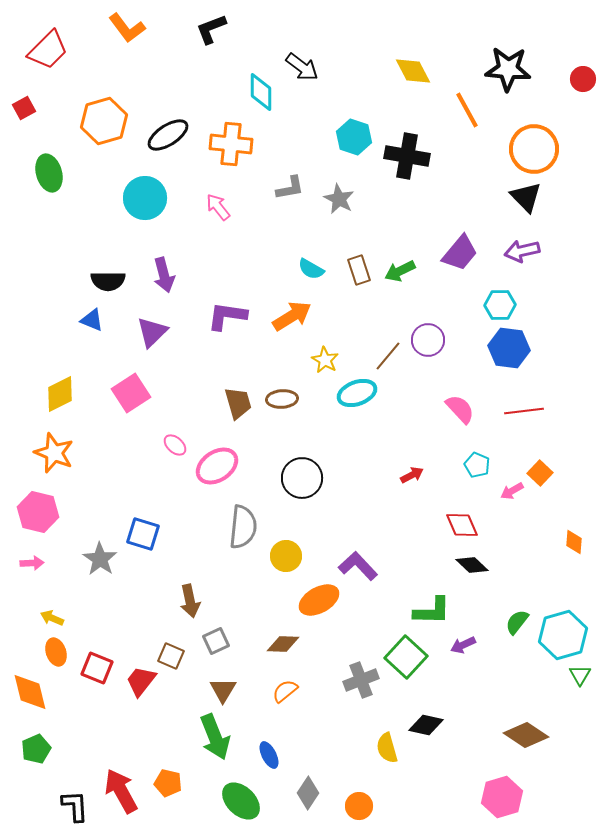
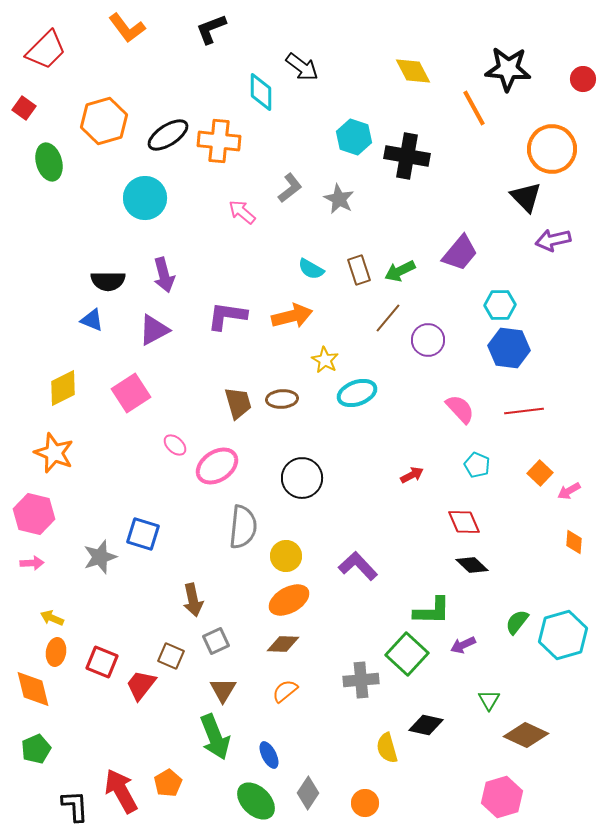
red trapezoid at (48, 50): moved 2 px left
red square at (24, 108): rotated 25 degrees counterclockwise
orange line at (467, 110): moved 7 px right, 2 px up
orange cross at (231, 144): moved 12 px left, 3 px up
orange circle at (534, 149): moved 18 px right
green ellipse at (49, 173): moved 11 px up
gray L-shape at (290, 188): rotated 28 degrees counterclockwise
pink arrow at (218, 207): moved 24 px right, 5 px down; rotated 12 degrees counterclockwise
purple arrow at (522, 251): moved 31 px right, 11 px up
orange arrow at (292, 316): rotated 18 degrees clockwise
purple triangle at (152, 332): moved 2 px right, 2 px up; rotated 16 degrees clockwise
brown line at (388, 356): moved 38 px up
yellow diamond at (60, 394): moved 3 px right, 6 px up
pink arrow at (512, 491): moved 57 px right
pink hexagon at (38, 512): moved 4 px left, 2 px down
red diamond at (462, 525): moved 2 px right, 3 px up
gray star at (100, 559): moved 2 px up; rotated 20 degrees clockwise
orange ellipse at (319, 600): moved 30 px left
brown arrow at (190, 601): moved 3 px right, 1 px up
orange ellipse at (56, 652): rotated 28 degrees clockwise
green square at (406, 657): moved 1 px right, 3 px up
red square at (97, 668): moved 5 px right, 6 px up
green triangle at (580, 675): moved 91 px left, 25 px down
gray cross at (361, 680): rotated 16 degrees clockwise
red trapezoid at (141, 681): moved 4 px down
orange diamond at (30, 692): moved 3 px right, 3 px up
brown diamond at (526, 735): rotated 9 degrees counterclockwise
orange pentagon at (168, 783): rotated 28 degrees clockwise
green ellipse at (241, 801): moved 15 px right
orange circle at (359, 806): moved 6 px right, 3 px up
